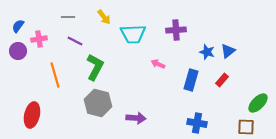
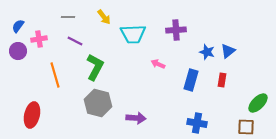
red rectangle: rotated 32 degrees counterclockwise
